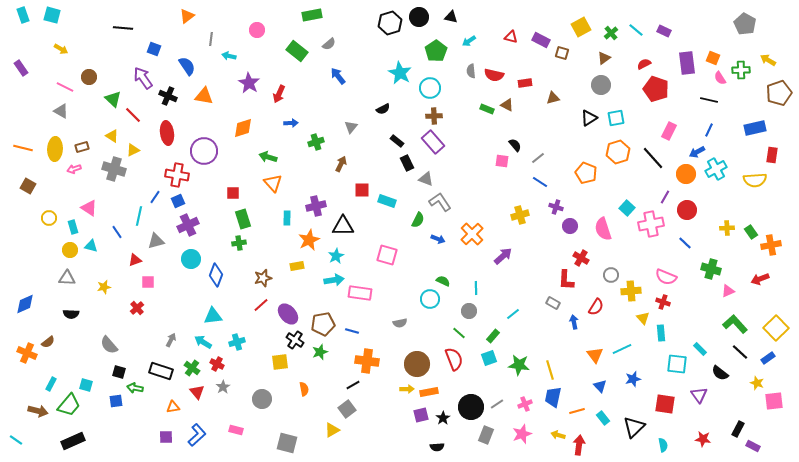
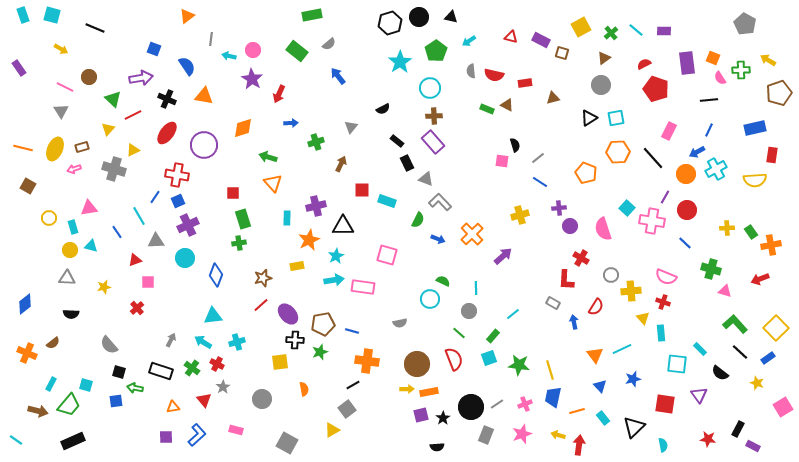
black line at (123, 28): moved 28 px left; rotated 18 degrees clockwise
pink circle at (257, 30): moved 4 px left, 20 px down
purple rectangle at (664, 31): rotated 24 degrees counterclockwise
purple rectangle at (21, 68): moved 2 px left
cyan star at (400, 73): moved 11 px up; rotated 10 degrees clockwise
purple arrow at (143, 78): moved 2 px left; rotated 115 degrees clockwise
purple star at (249, 83): moved 3 px right, 4 px up
black cross at (168, 96): moved 1 px left, 3 px down
black line at (709, 100): rotated 18 degrees counterclockwise
gray triangle at (61, 111): rotated 28 degrees clockwise
red line at (133, 115): rotated 72 degrees counterclockwise
red ellipse at (167, 133): rotated 45 degrees clockwise
yellow triangle at (112, 136): moved 4 px left, 7 px up; rotated 40 degrees clockwise
black semicircle at (515, 145): rotated 24 degrees clockwise
yellow ellipse at (55, 149): rotated 20 degrees clockwise
purple circle at (204, 151): moved 6 px up
orange hexagon at (618, 152): rotated 15 degrees clockwise
gray L-shape at (440, 202): rotated 10 degrees counterclockwise
purple cross at (556, 207): moved 3 px right, 1 px down; rotated 24 degrees counterclockwise
pink triangle at (89, 208): rotated 42 degrees counterclockwise
cyan line at (139, 216): rotated 42 degrees counterclockwise
pink cross at (651, 224): moved 1 px right, 3 px up; rotated 20 degrees clockwise
gray triangle at (156, 241): rotated 12 degrees clockwise
cyan circle at (191, 259): moved 6 px left, 1 px up
pink triangle at (728, 291): moved 3 px left; rotated 40 degrees clockwise
pink rectangle at (360, 293): moved 3 px right, 6 px up
blue diamond at (25, 304): rotated 15 degrees counterclockwise
black cross at (295, 340): rotated 30 degrees counterclockwise
brown semicircle at (48, 342): moved 5 px right, 1 px down
red triangle at (197, 392): moved 7 px right, 8 px down
pink square at (774, 401): moved 9 px right, 6 px down; rotated 24 degrees counterclockwise
red star at (703, 439): moved 5 px right
gray square at (287, 443): rotated 15 degrees clockwise
